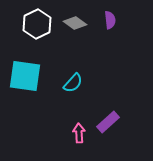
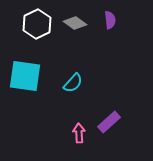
purple rectangle: moved 1 px right
